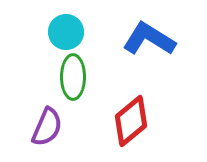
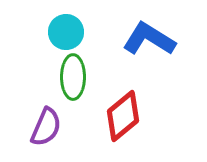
red diamond: moved 8 px left, 5 px up
purple semicircle: moved 1 px left
